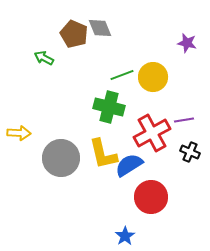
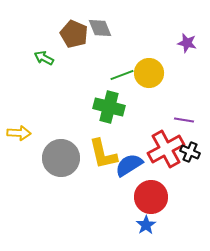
yellow circle: moved 4 px left, 4 px up
purple line: rotated 18 degrees clockwise
red cross: moved 14 px right, 16 px down
blue star: moved 21 px right, 11 px up
